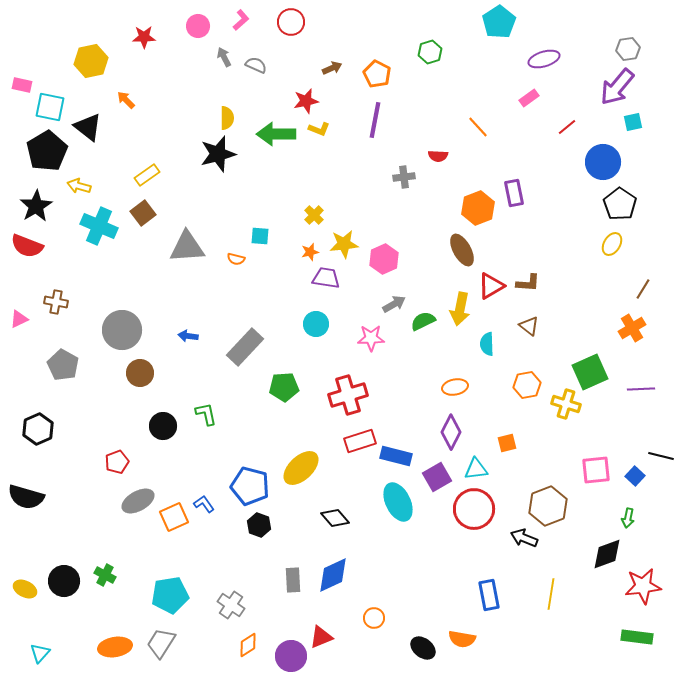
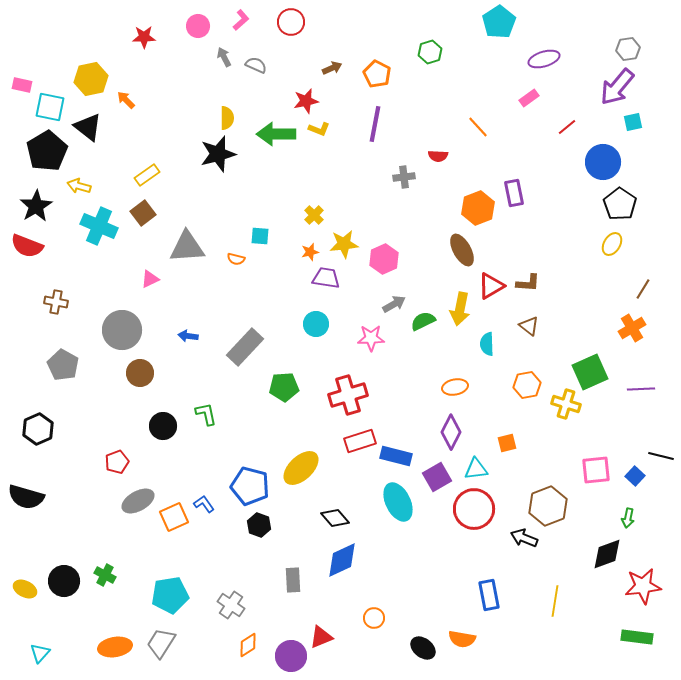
yellow hexagon at (91, 61): moved 18 px down
purple line at (375, 120): moved 4 px down
pink triangle at (19, 319): moved 131 px right, 40 px up
blue diamond at (333, 575): moved 9 px right, 15 px up
yellow line at (551, 594): moved 4 px right, 7 px down
